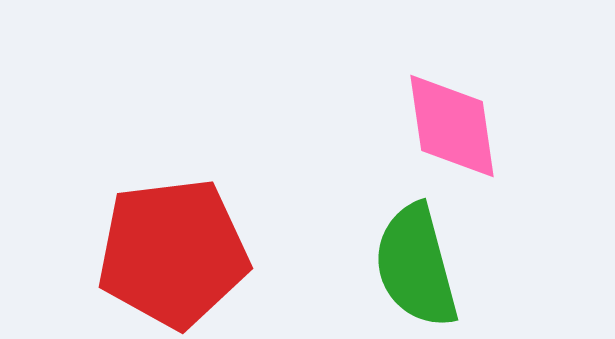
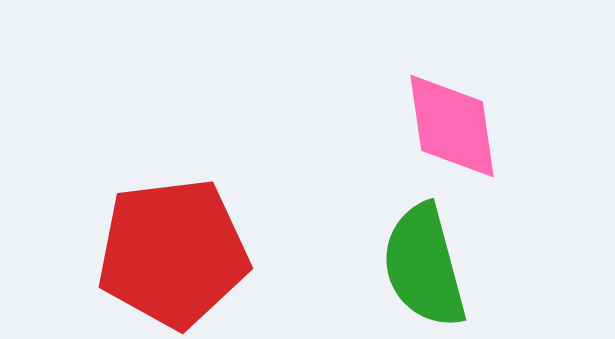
green semicircle: moved 8 px right
